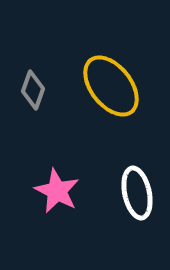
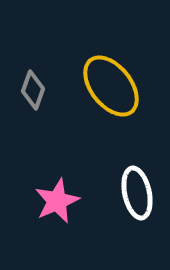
pink star: moved 10 px down; rotated 21 degrees clockwise
